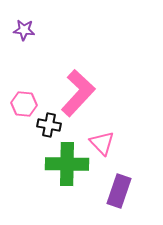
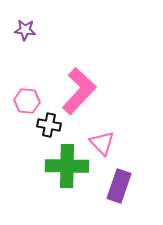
purple star: moved 1 px right
pink L-shape: moved 1 px right, 2 px up
pink hexagon: moved 3 px right, 3 px up
green cross: moved 2 px down
purple rectangle: moved 5 px up
